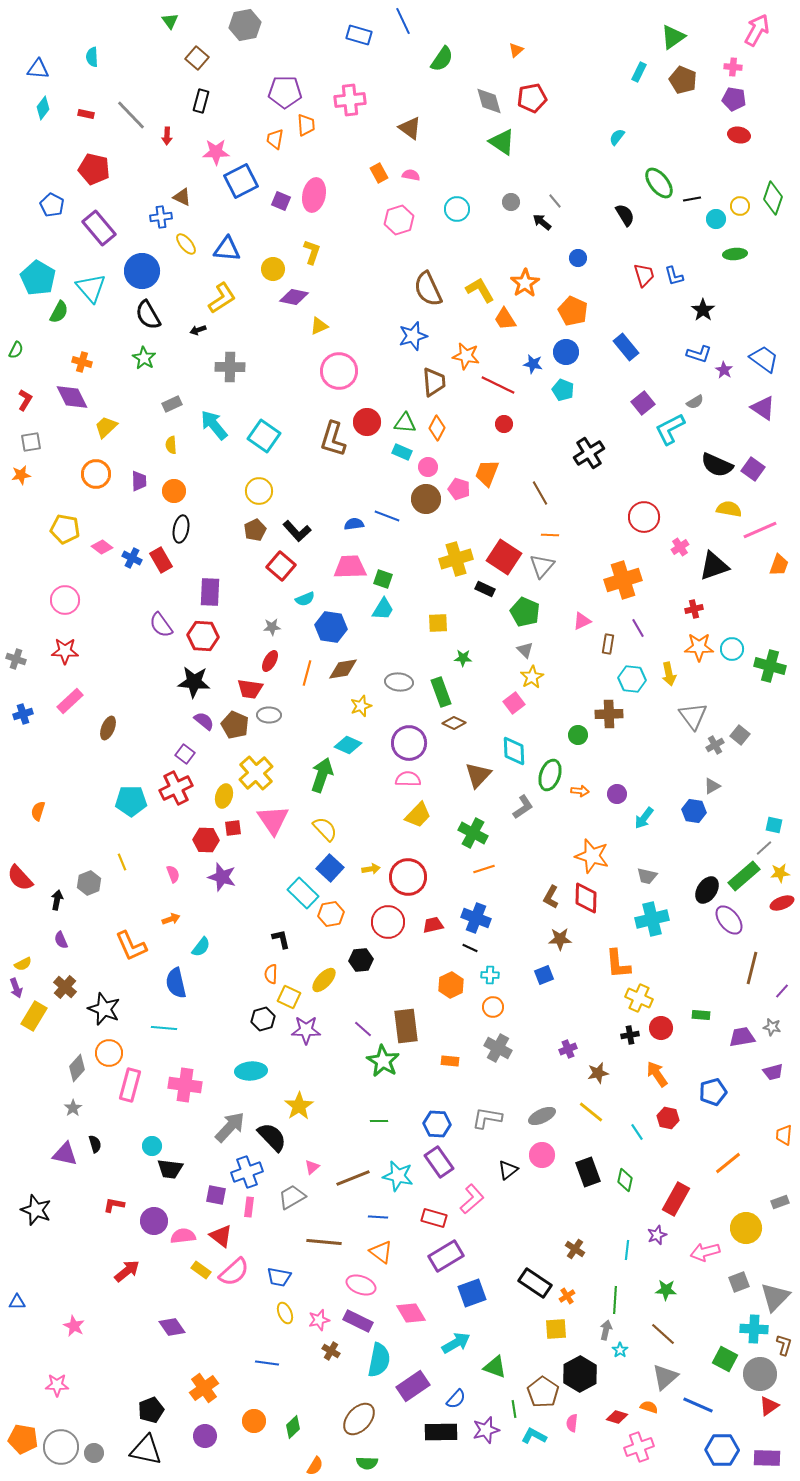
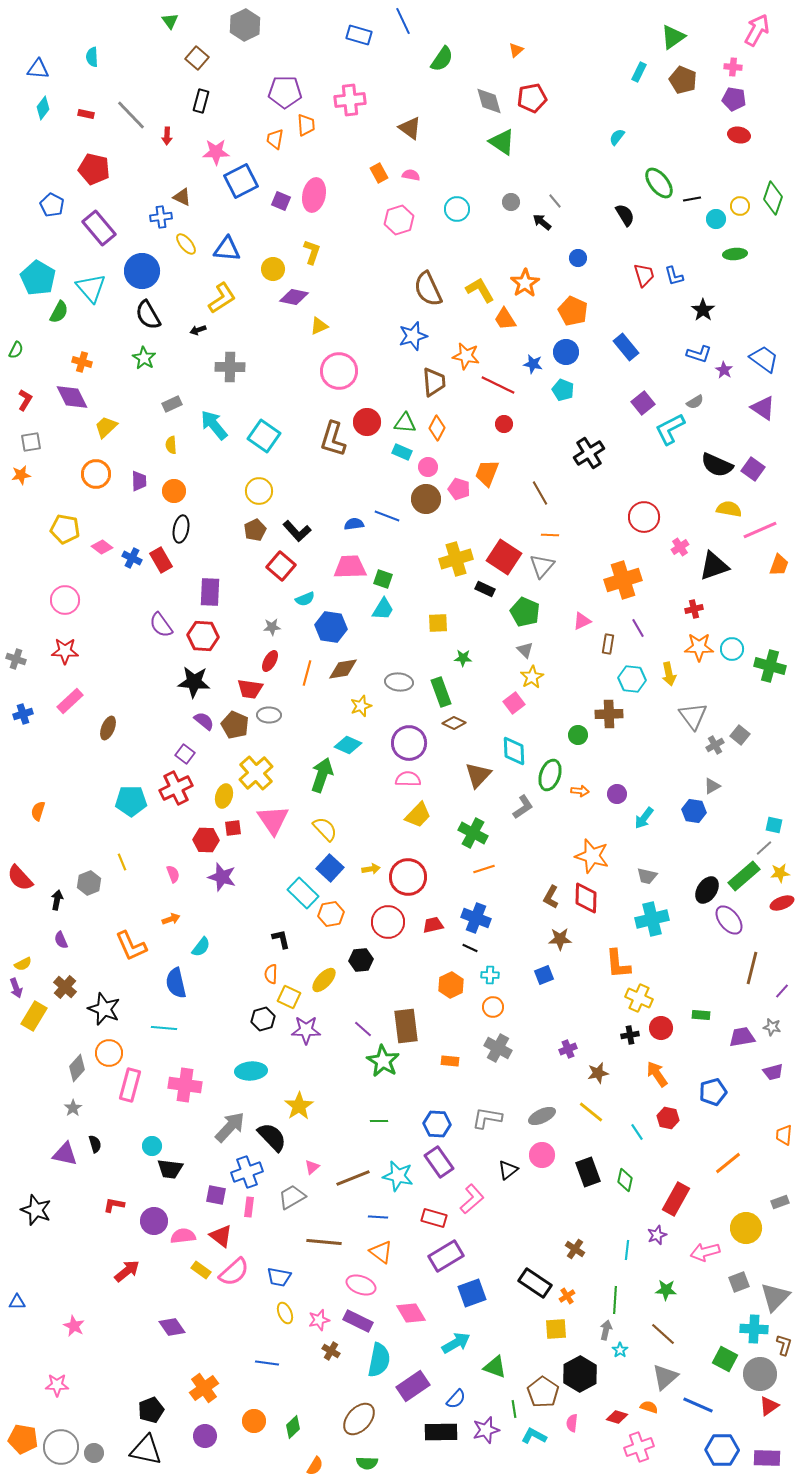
gray hexagon at (245, 25): rotated 16 degrees counterclockwise
